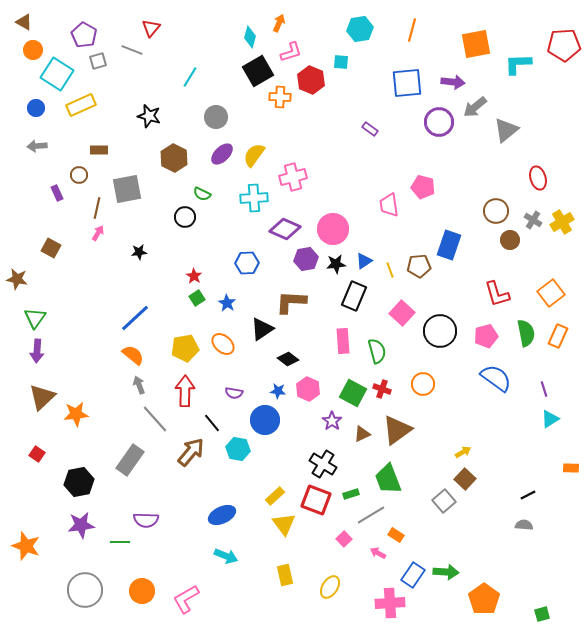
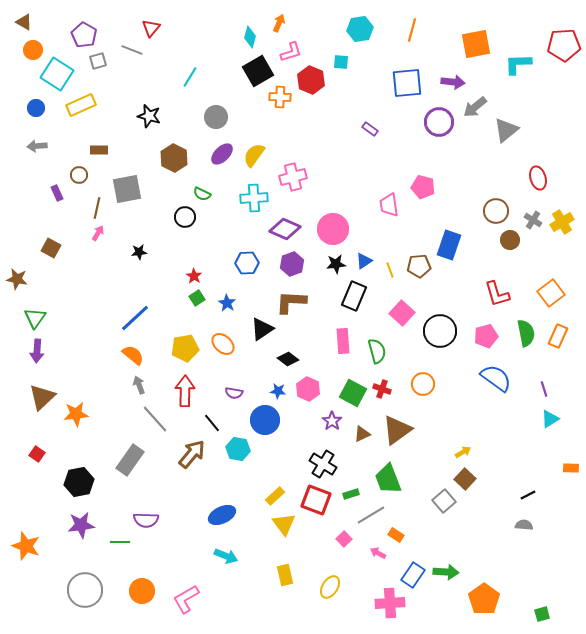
purple hexagon at (306, 259): moved 14 px left, 5 px down; rotated 10 degrees counterclockwise
brown arrow at (191, 452): moved 1 px right, 2 px down
